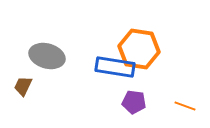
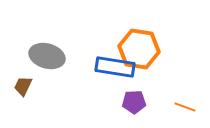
purple pentagon: rotated 10 degrees counterclockwise
orange line: moved 1 px down
